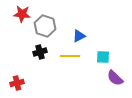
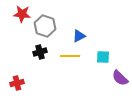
purple semicircle: moved 5 px right
